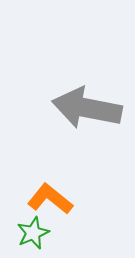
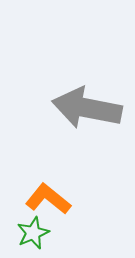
orange L-shape: moved 2 px left
